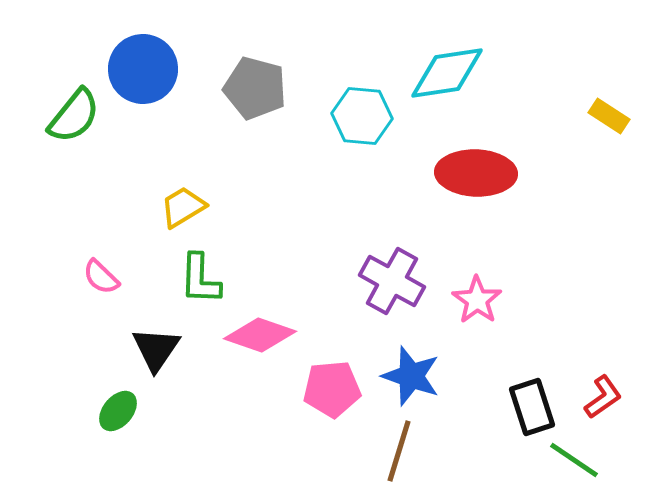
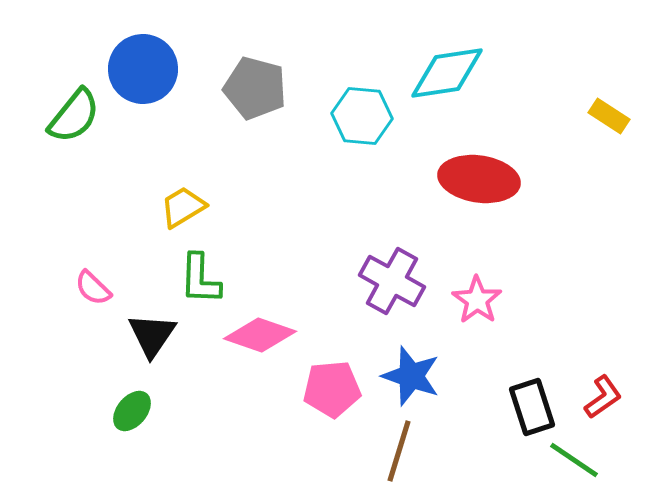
red ellipse: moved 3 px right, 6 px down; rotated 6 degrees clockwise
pink semicircle: moved 8 px left, 11 px down
black triangle: moved 4 px left, 14 px up
green ellipse: moved 14 px right
